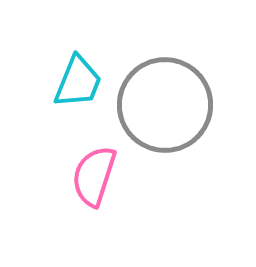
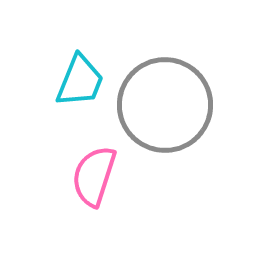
cyan trapezoid: moved 2 px right, 1 px up
